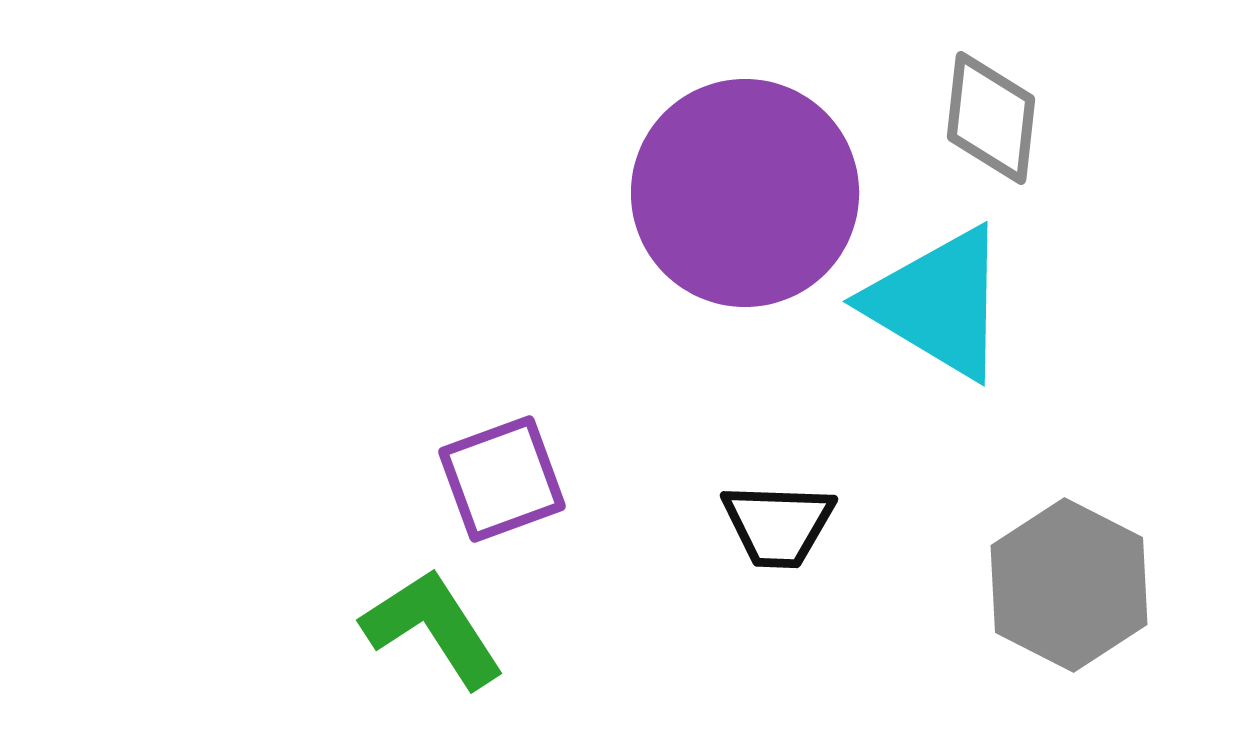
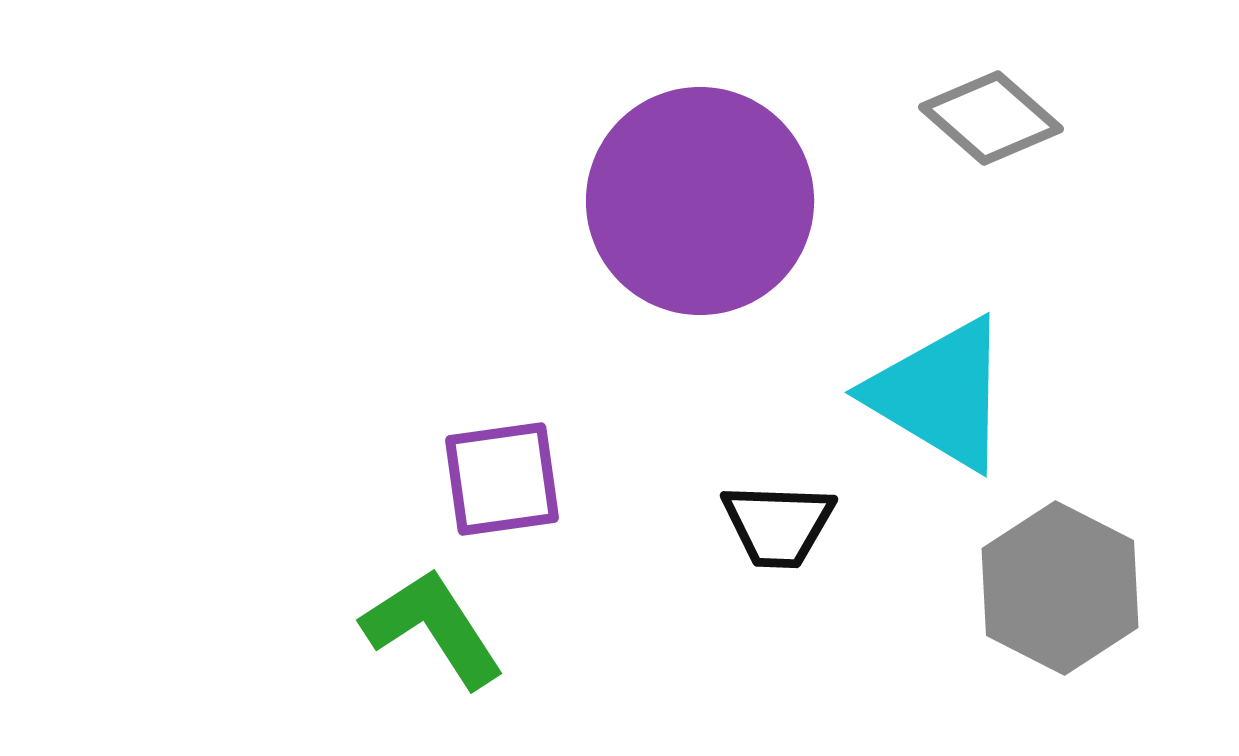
gray diamond: rotated 55 degrees counterclockwise
purple circle: moved 45 px left, 8 px down
cyan triangle: moved 2 px right, 91 px down
purple square: rotated 12 degrees clockwise
gray hexagon: moved 9 px left, 3 px down
